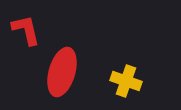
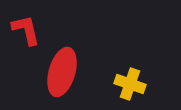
yellow cross: moved 4 px right, 3 px down
